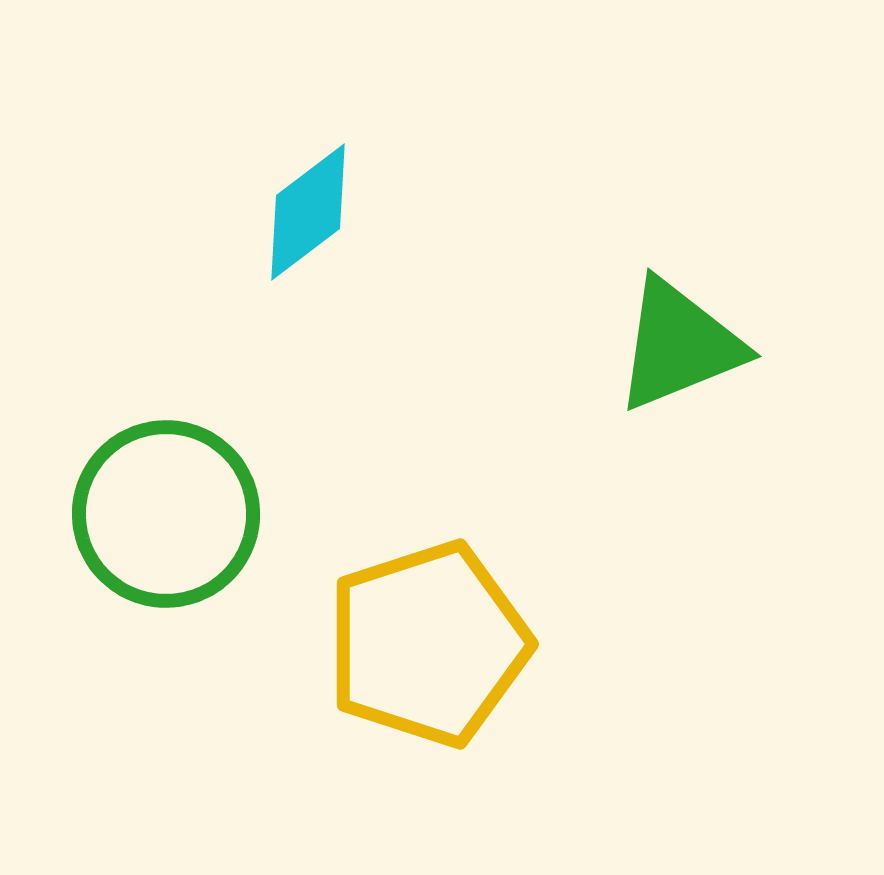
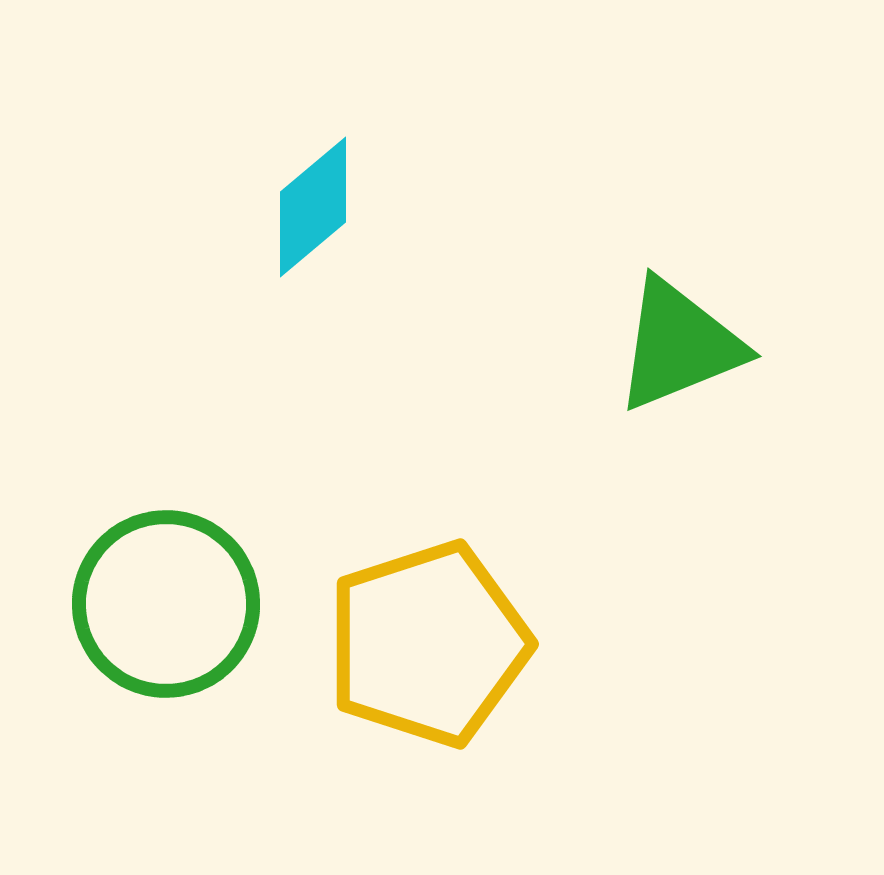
cyan diamond: moved 5 px right, 5 px up; rotated 3 degrees counterclockwise
green circle: moved 90 px down
